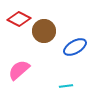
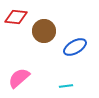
red diamond: moved 3 px left, 2 px up; rotated 20 degrees counterclockwise
pink semicircle: moved 8 px down
